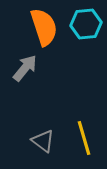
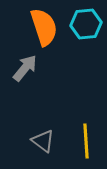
yellow line: moved 2 px right, 3 px down; rotated 12 degrees clockwise
